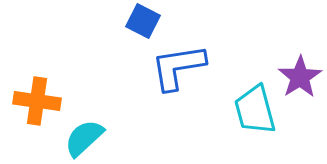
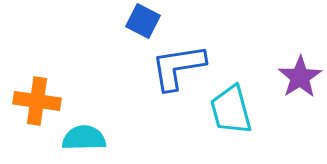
cyan trapezoid: moved 24 px left
cyan semicircle: rotated 42 degrees clockwise
